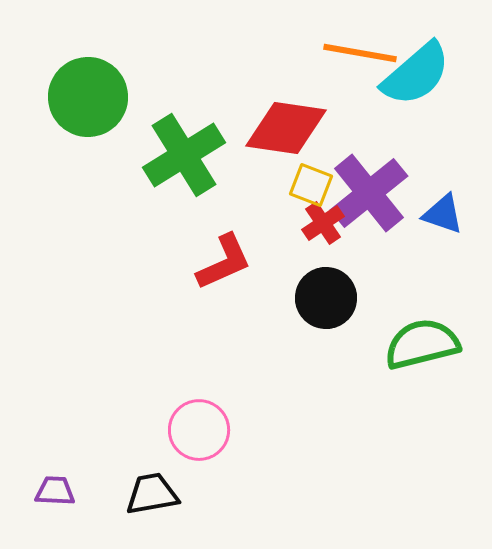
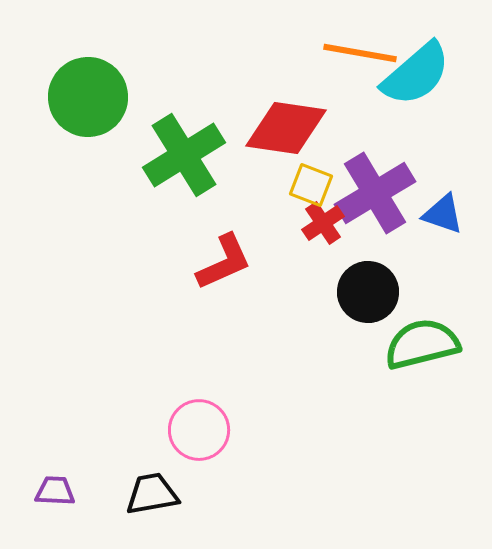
purple cross: moved 6 px right; rotated 8 degrees clockwise
black circle: moved 42 px right, 6 px up
